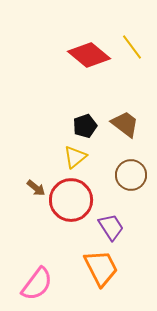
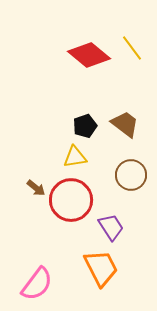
yellow line: moved 1 px down
yellow triangle: rotated 30 degrees clockwise
